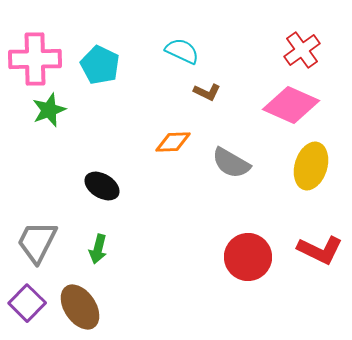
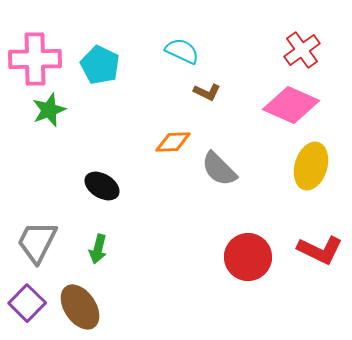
gray semicircle: moved 12 px left, 6 px down; rotated 15 degrees clockwise
